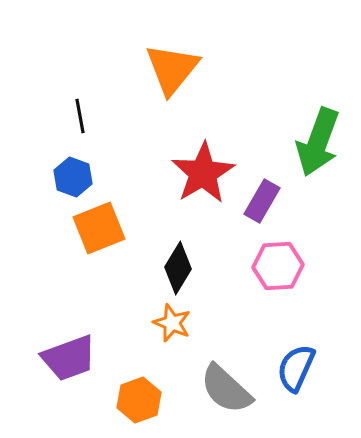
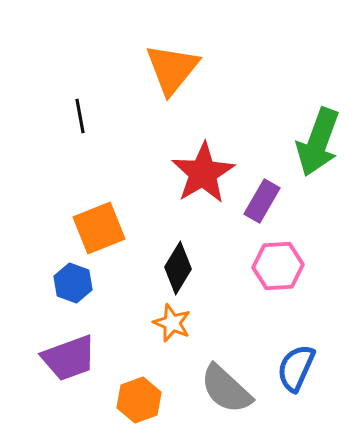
blue hexagon: moved 106 px down
